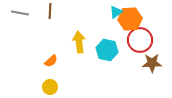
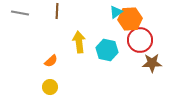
brown line: moved 7 px right
